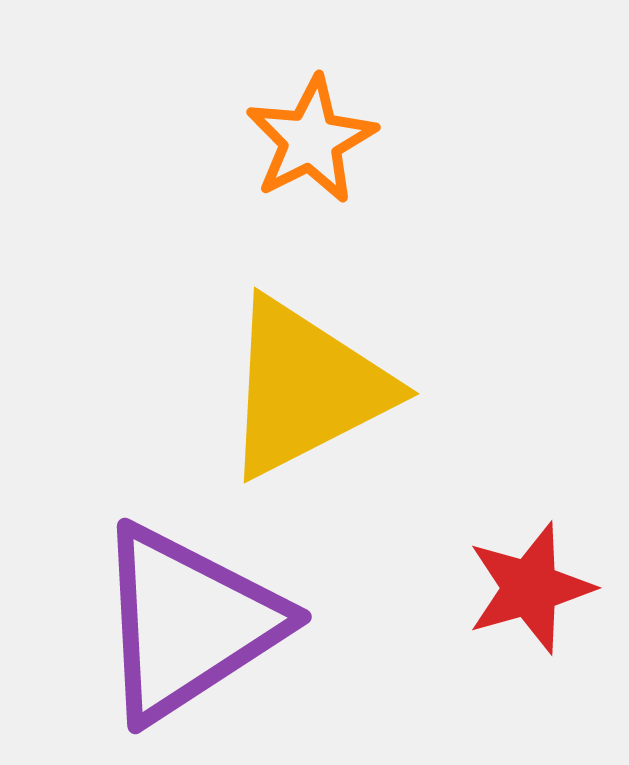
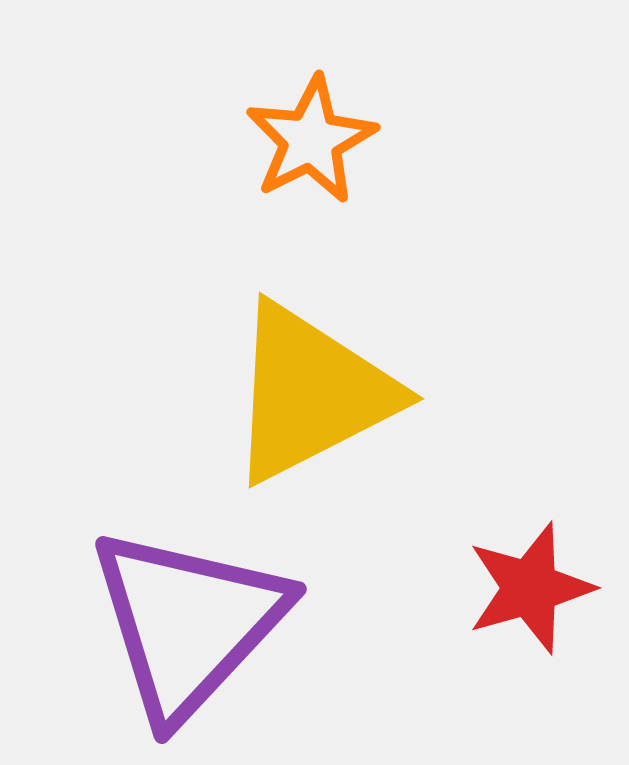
yellow triangle: moved 5 px right, 5 px down
purple triangle: rotated 14 degrees counterclockwise
